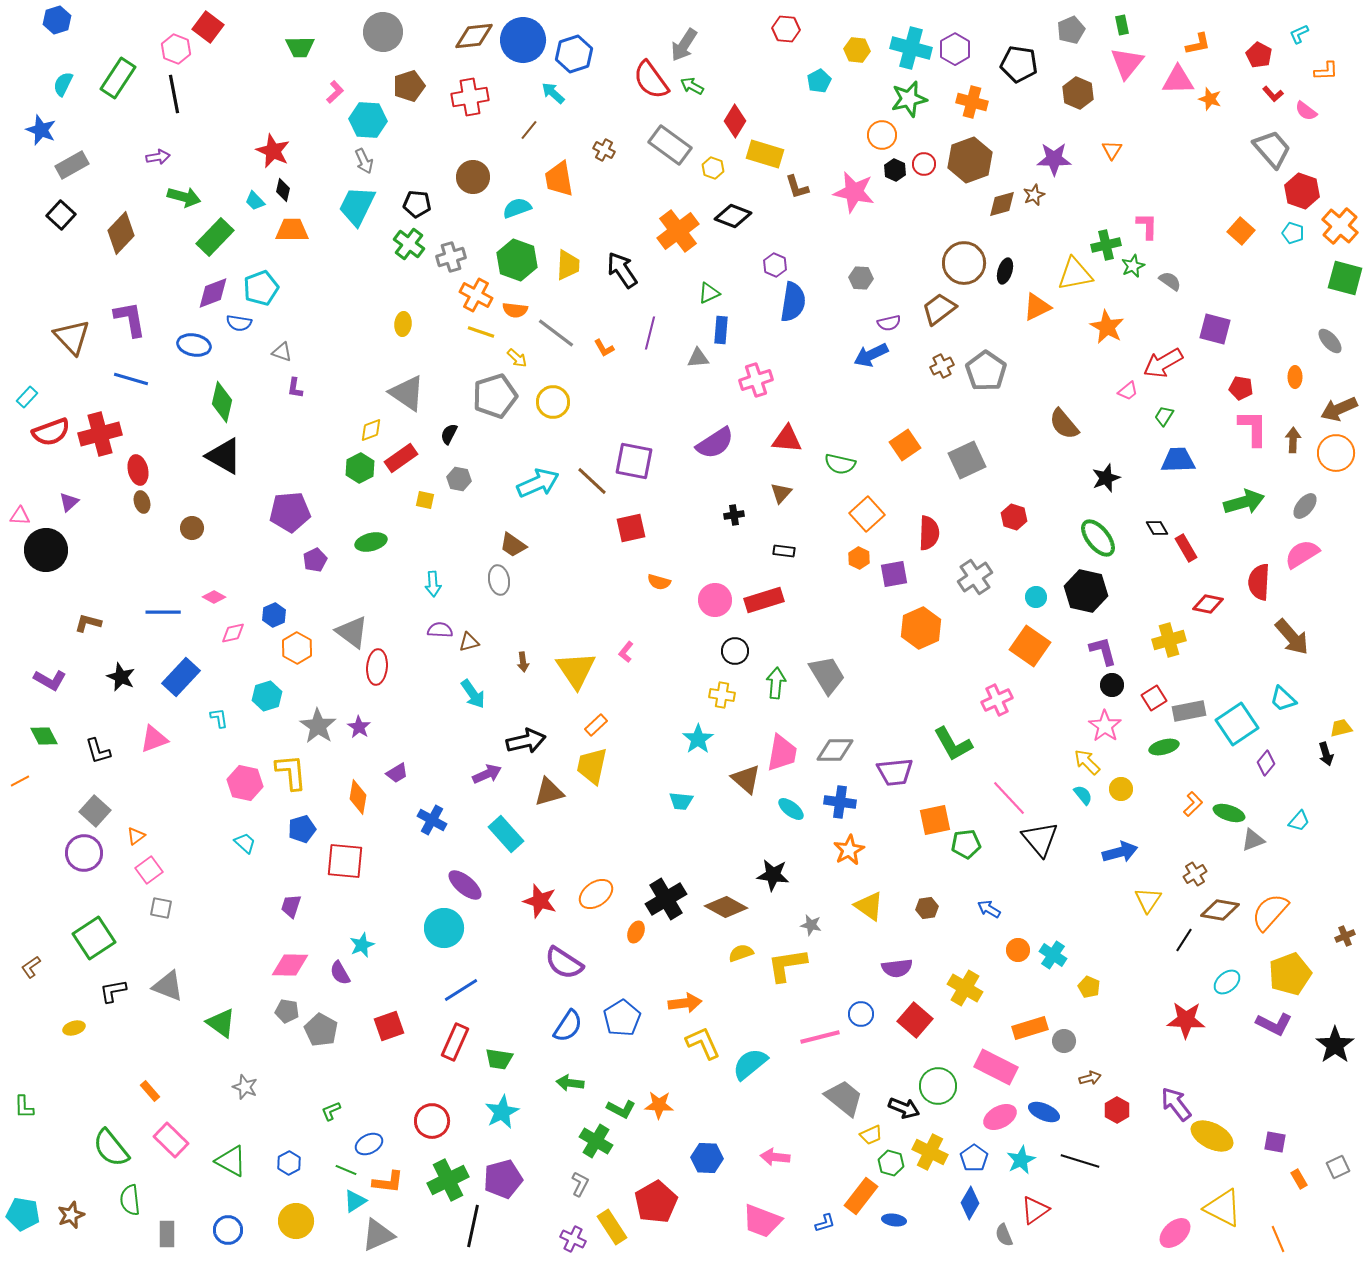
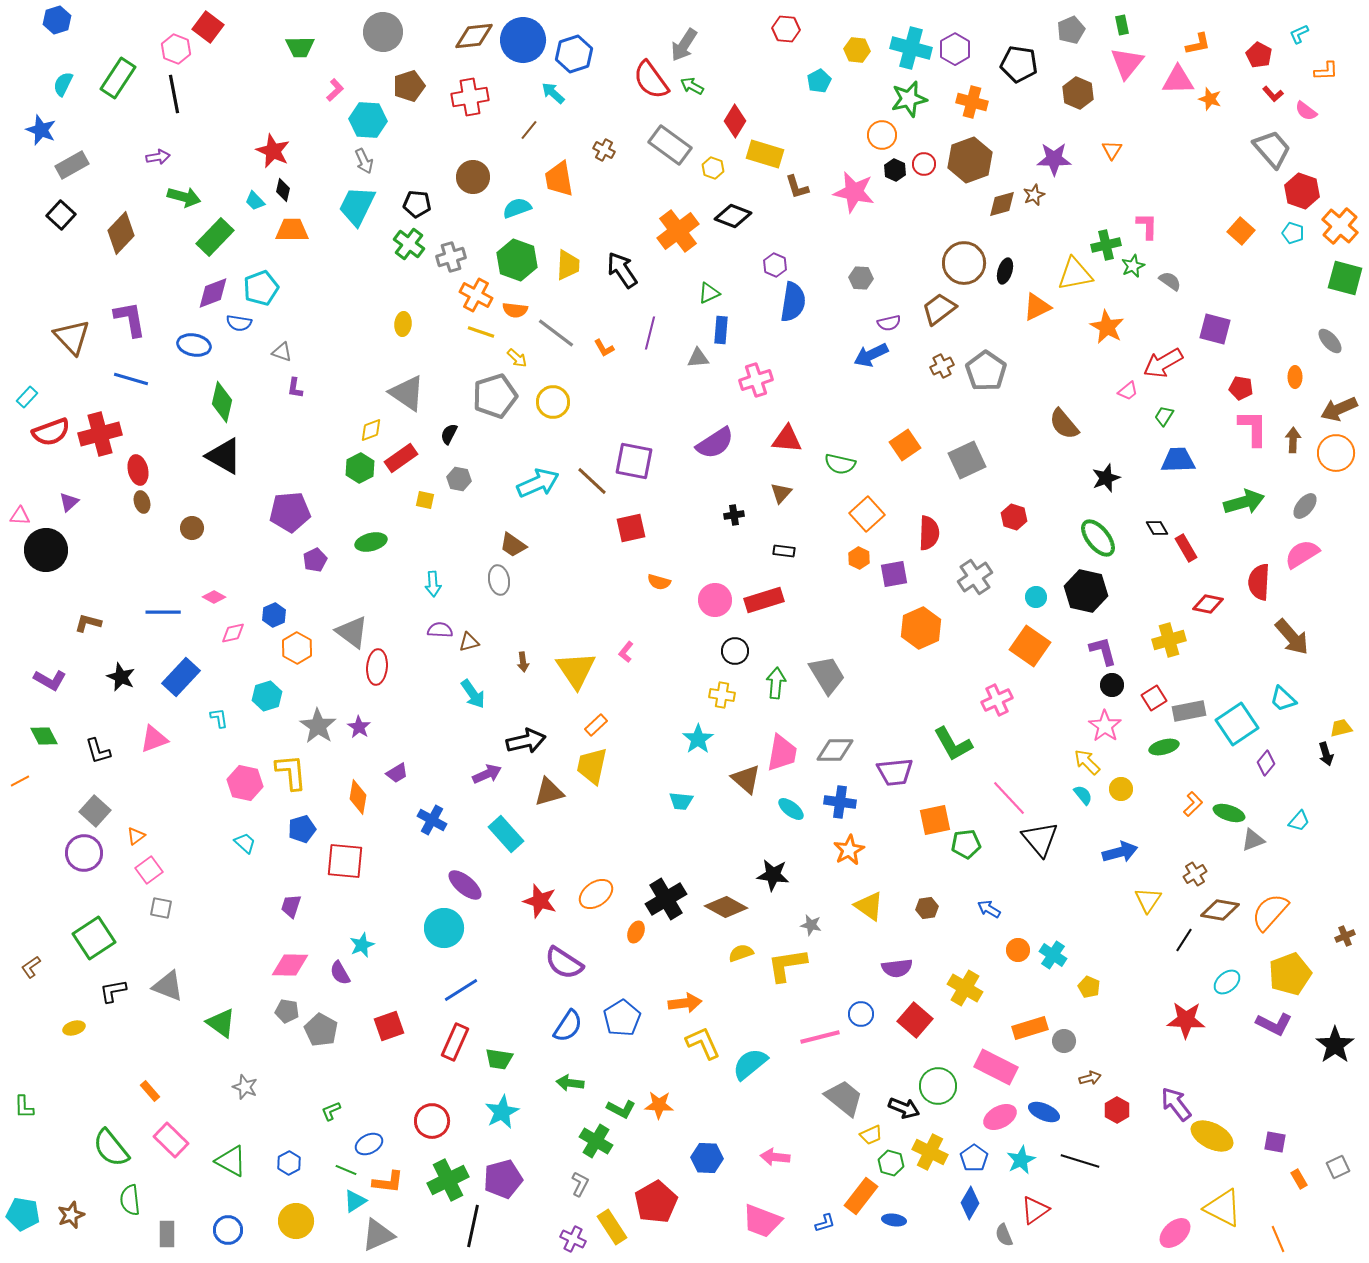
pink L-shape at (335, 92): moved 2 px up
